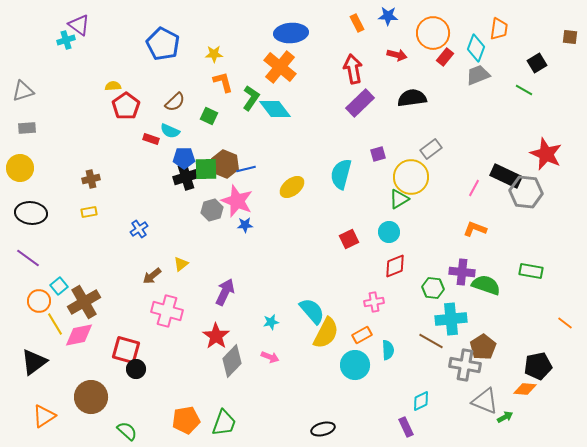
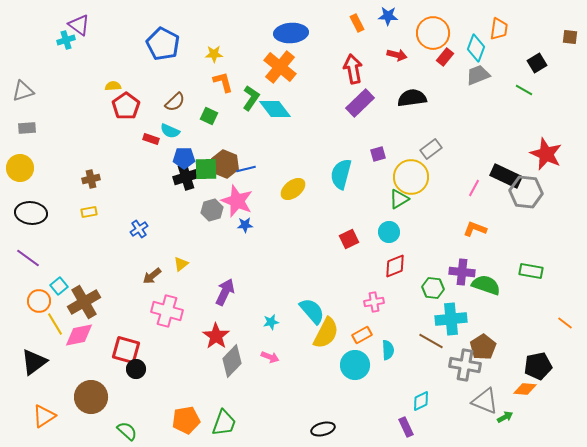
yellow ellipse at (292, 187): moved 1 px right, 2 px down
